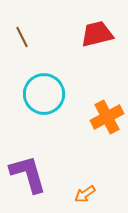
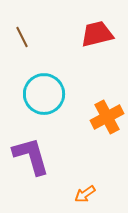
purple L-shape: moved 3 px right, 18 px up
